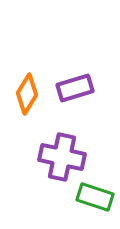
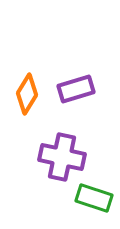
purple rectangle: moved 1 px right, 1 px down
green rectangle: moved 1 px left, 1 px down
